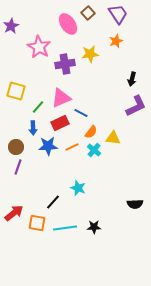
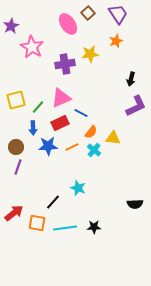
pink star: moved 7 px left
black arrow: moved 1 px left
yellow square: moved 9 px down; rotated 30 degrees counterclockwise
